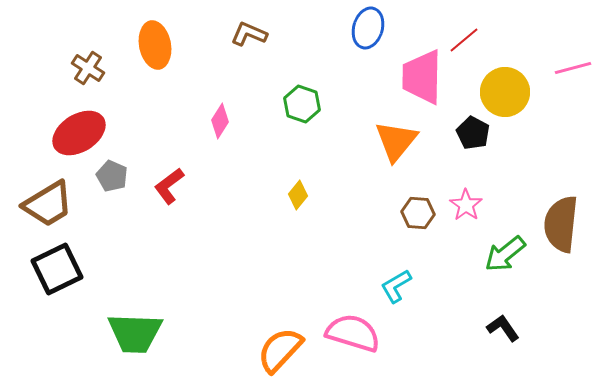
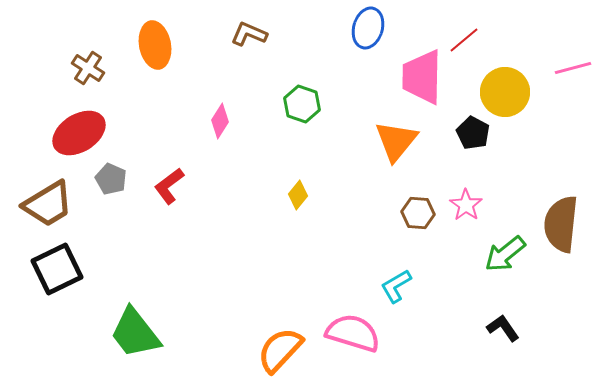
gray pentagon: moved 1 px left, 3 px down
green trapezoid: rotated 50 degrees clockwise
